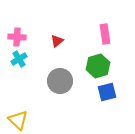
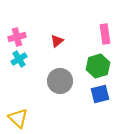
pink cross: rotated 18 degrees counterclockwise
blue square: moved 7 px left, 2 px down
yellow triangle: moved 2 px up
